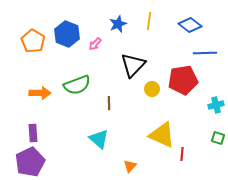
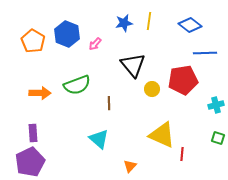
blue star: moved 6 px right, 1 px up; rotated 12 degrees clockwise
black triangle: rotated 24 degrees counterclockwise
